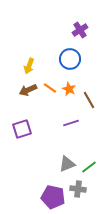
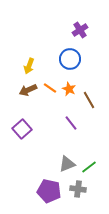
purple line: rotated 70 degrees clockwise
purple square: rotated 24 degrees counterclockwise
purple pentagon: moved 4 px left, 6 px up
